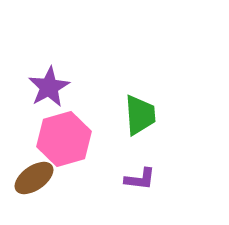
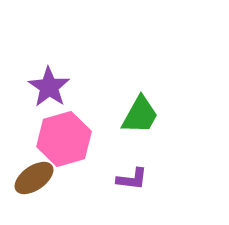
purple star: rotated 9 degrees counterclockwise
green trapezoid: rotated 33 degrees clockwise
purple L-shape: moved 8 px left
